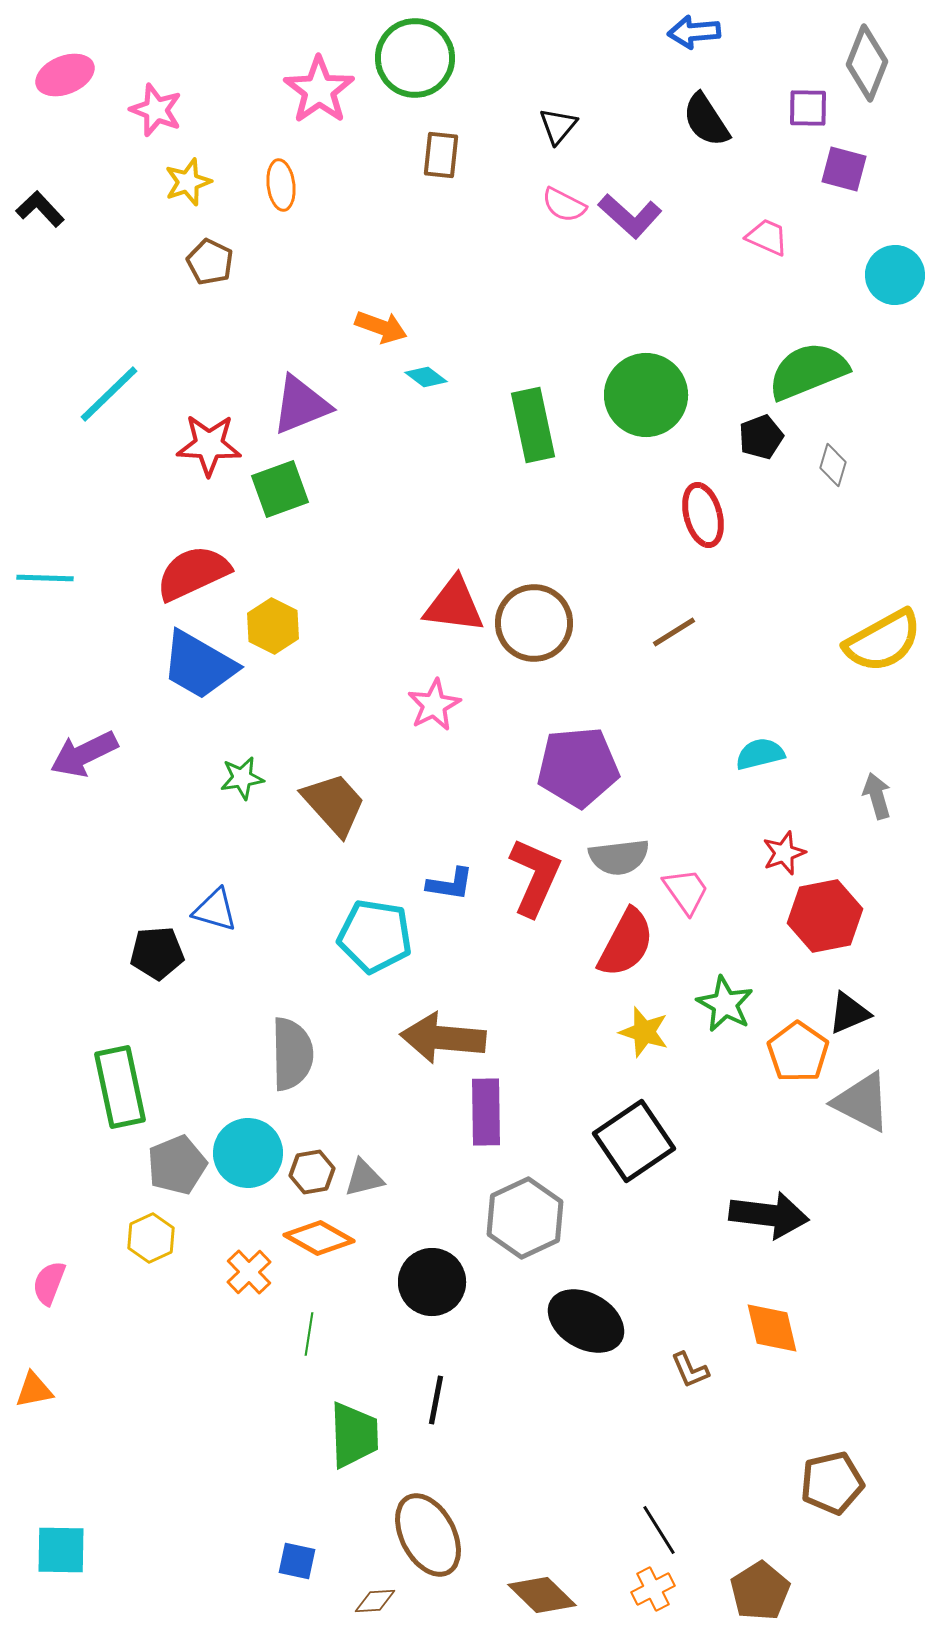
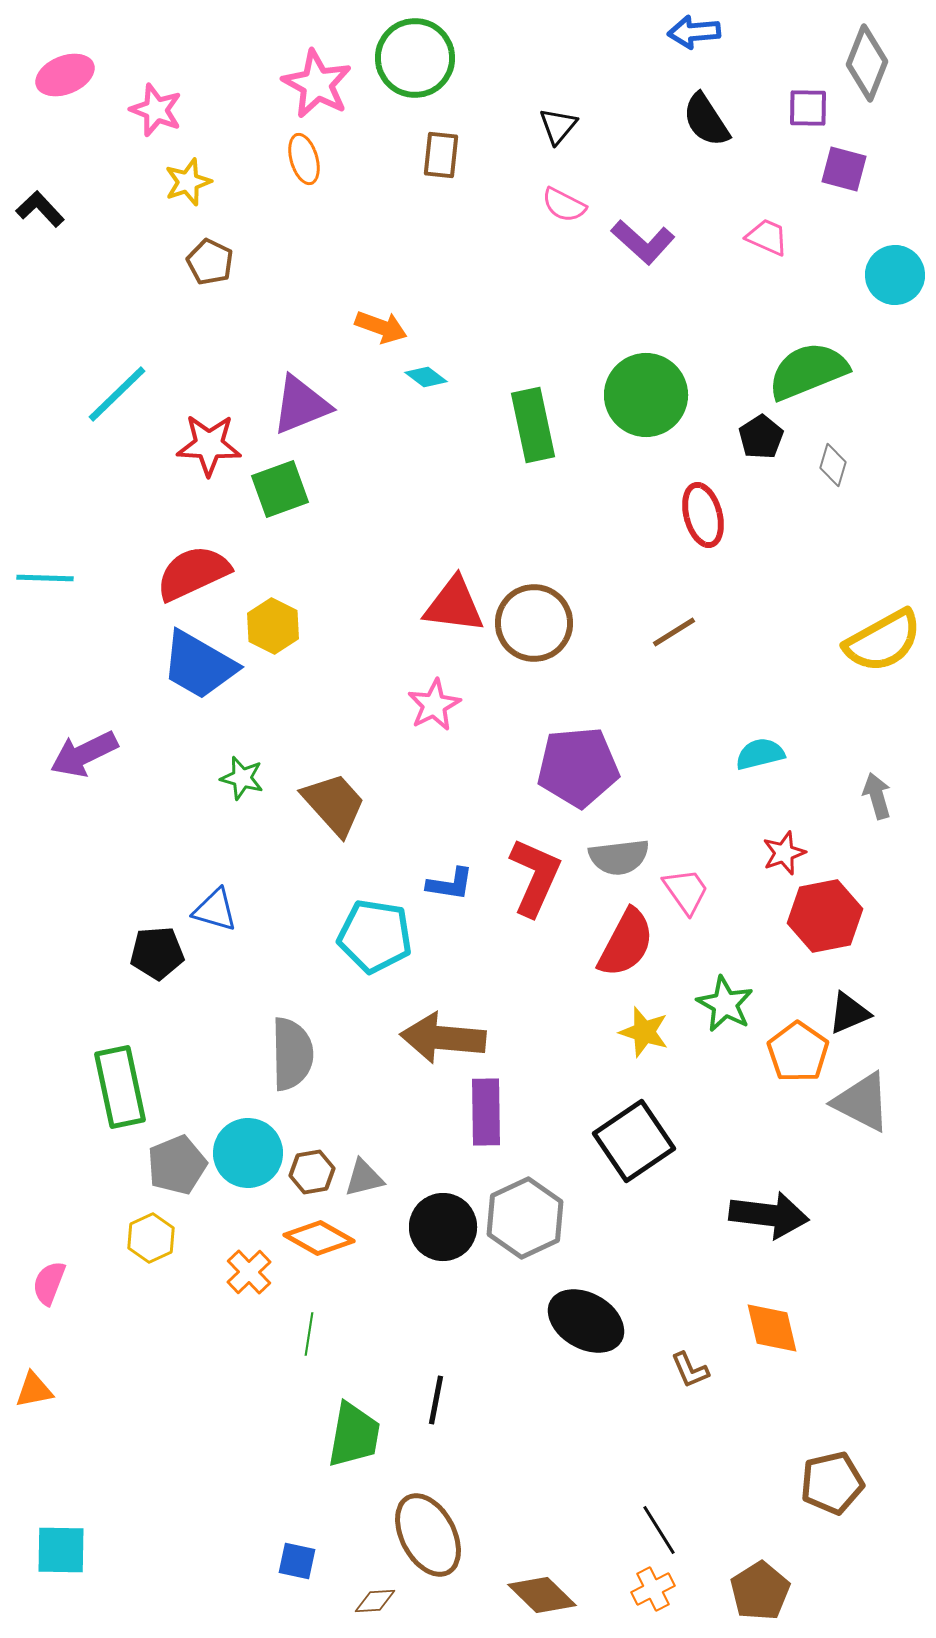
pink star at (319, 90): moved 2 px left, 6 px up; rotated 8 degrees counterclockwise
orange ellipse at (281, 185): moved 23 px right, 26 px up; rotated 9 degrees counterclockwise
purple L-shape at (630, 216): moved 13 px right, 26 px down
cyan line at (109, 394): moved 8 px right
black pentagon at (761, 437): rotated 12 degrees counterclockwise
green star at (242, 778): rotated 24 degrees clockwise
black circle at (432, 1282): moved 11 px right, 55 px up
green trapezoid at (354, 1435): rotated 12 degrees clockwise
